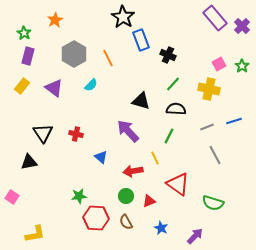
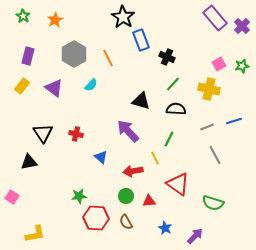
green star at (24, 33): moved 1 px left, 17 px up
black cross at (168, 55): moved 1 px left, 2 px down
green star at (242, 66): rotated 24 degrees clockwise
green line at (169, 136): moved 3 px down
red triangle at (149, 201): rotated 16 degrees clockwise
blue star at (161, 228): moved 4 px right
